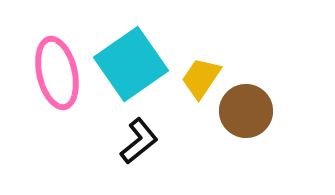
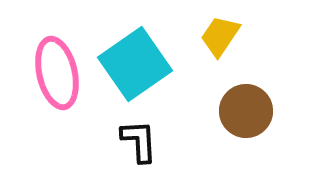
cyan square: moved 4 px right
yellow trapezoid: moved 19 px right, 42 px up
black L-shape: rotated 54 degrees counterclockwise
